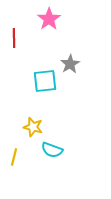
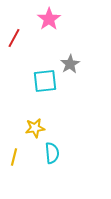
red line: rotated 30 degrees clockwise
yellow star: moved 2 px right, 1 px down; rotated 24 degrees counterclockwise
cyan semicircle: moved 3 px down; rotated 115 degrees counterclockwise
